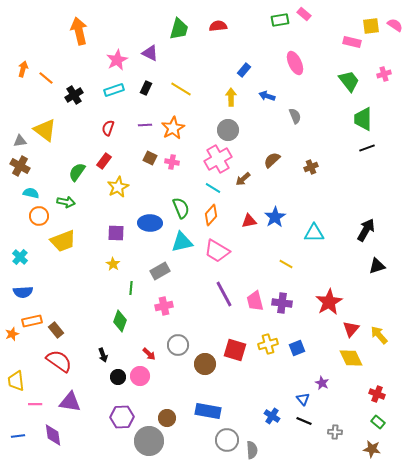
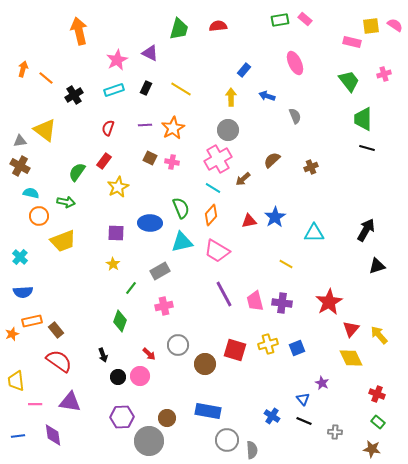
pink rectangle at (304, 14): moved 1 px right, 5 px down
black line at (367, 148): rotated 35 degrees clockwise
green line at (131, 288): rotated 32 degrees clockwise
